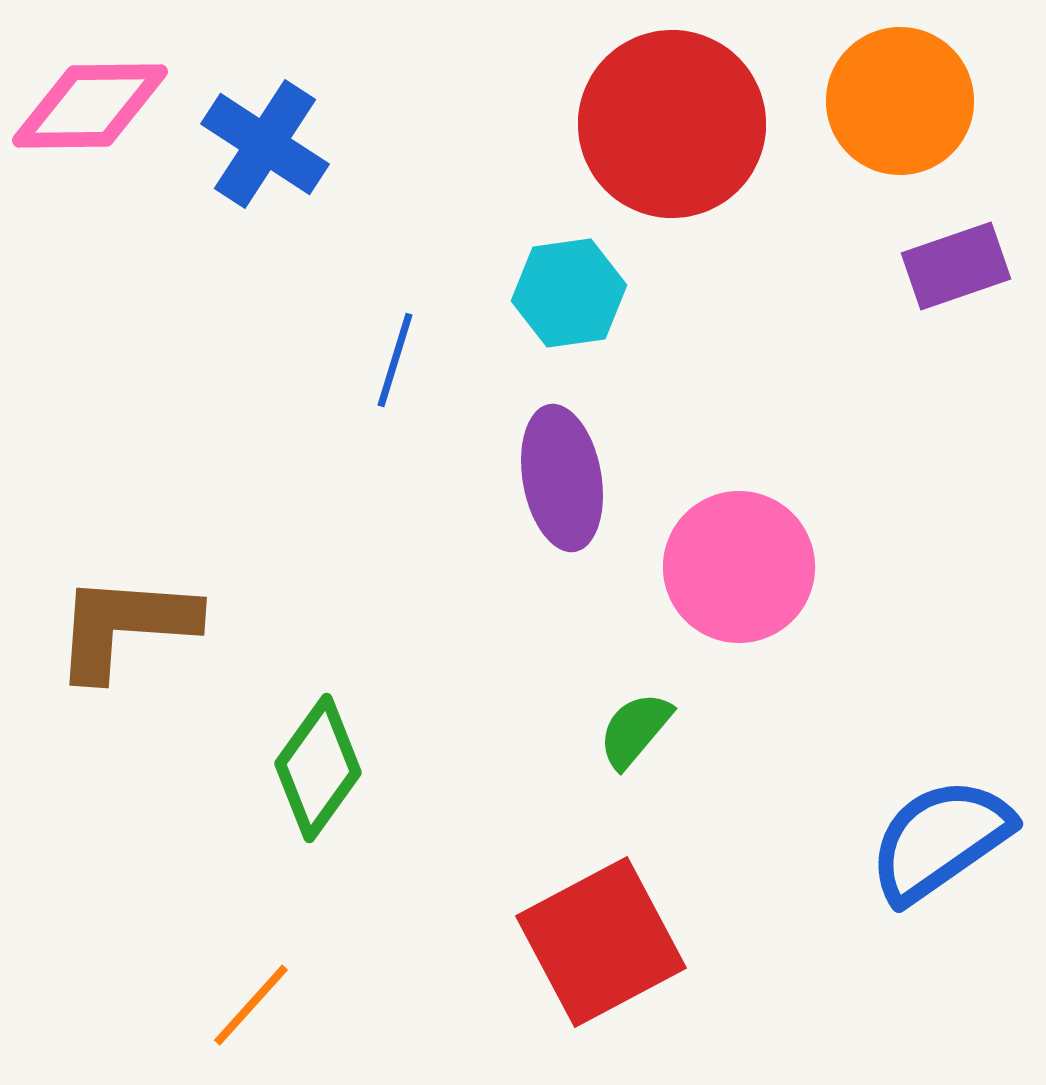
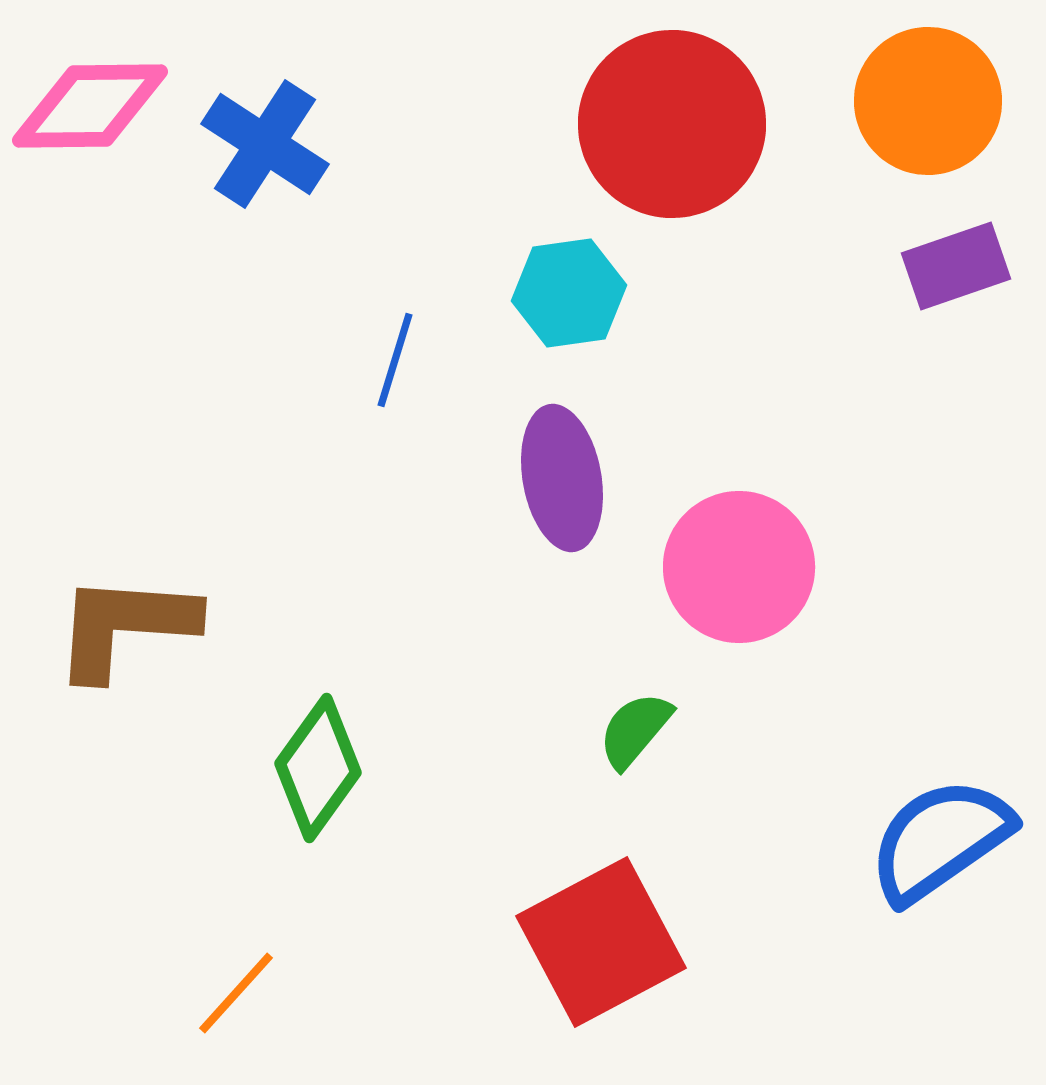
orange circle: moved 28 px right
orange line: moved 15 px left, 12 px up
